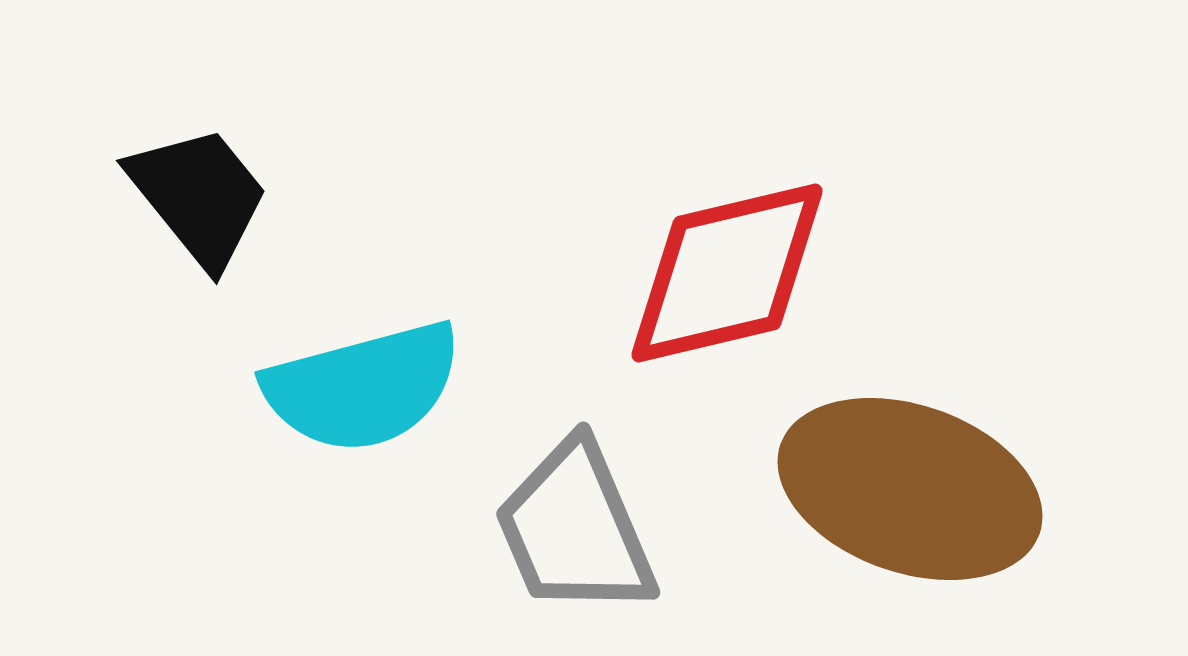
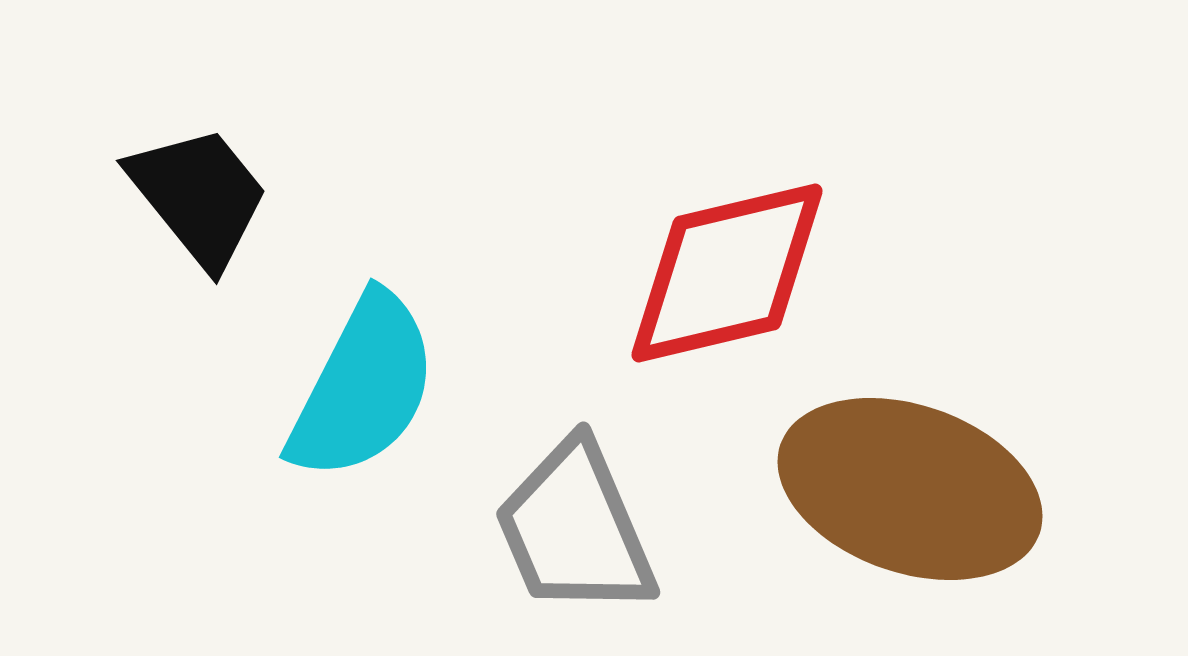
cyan semicircle: rotated 48 degrees counterclockwise
